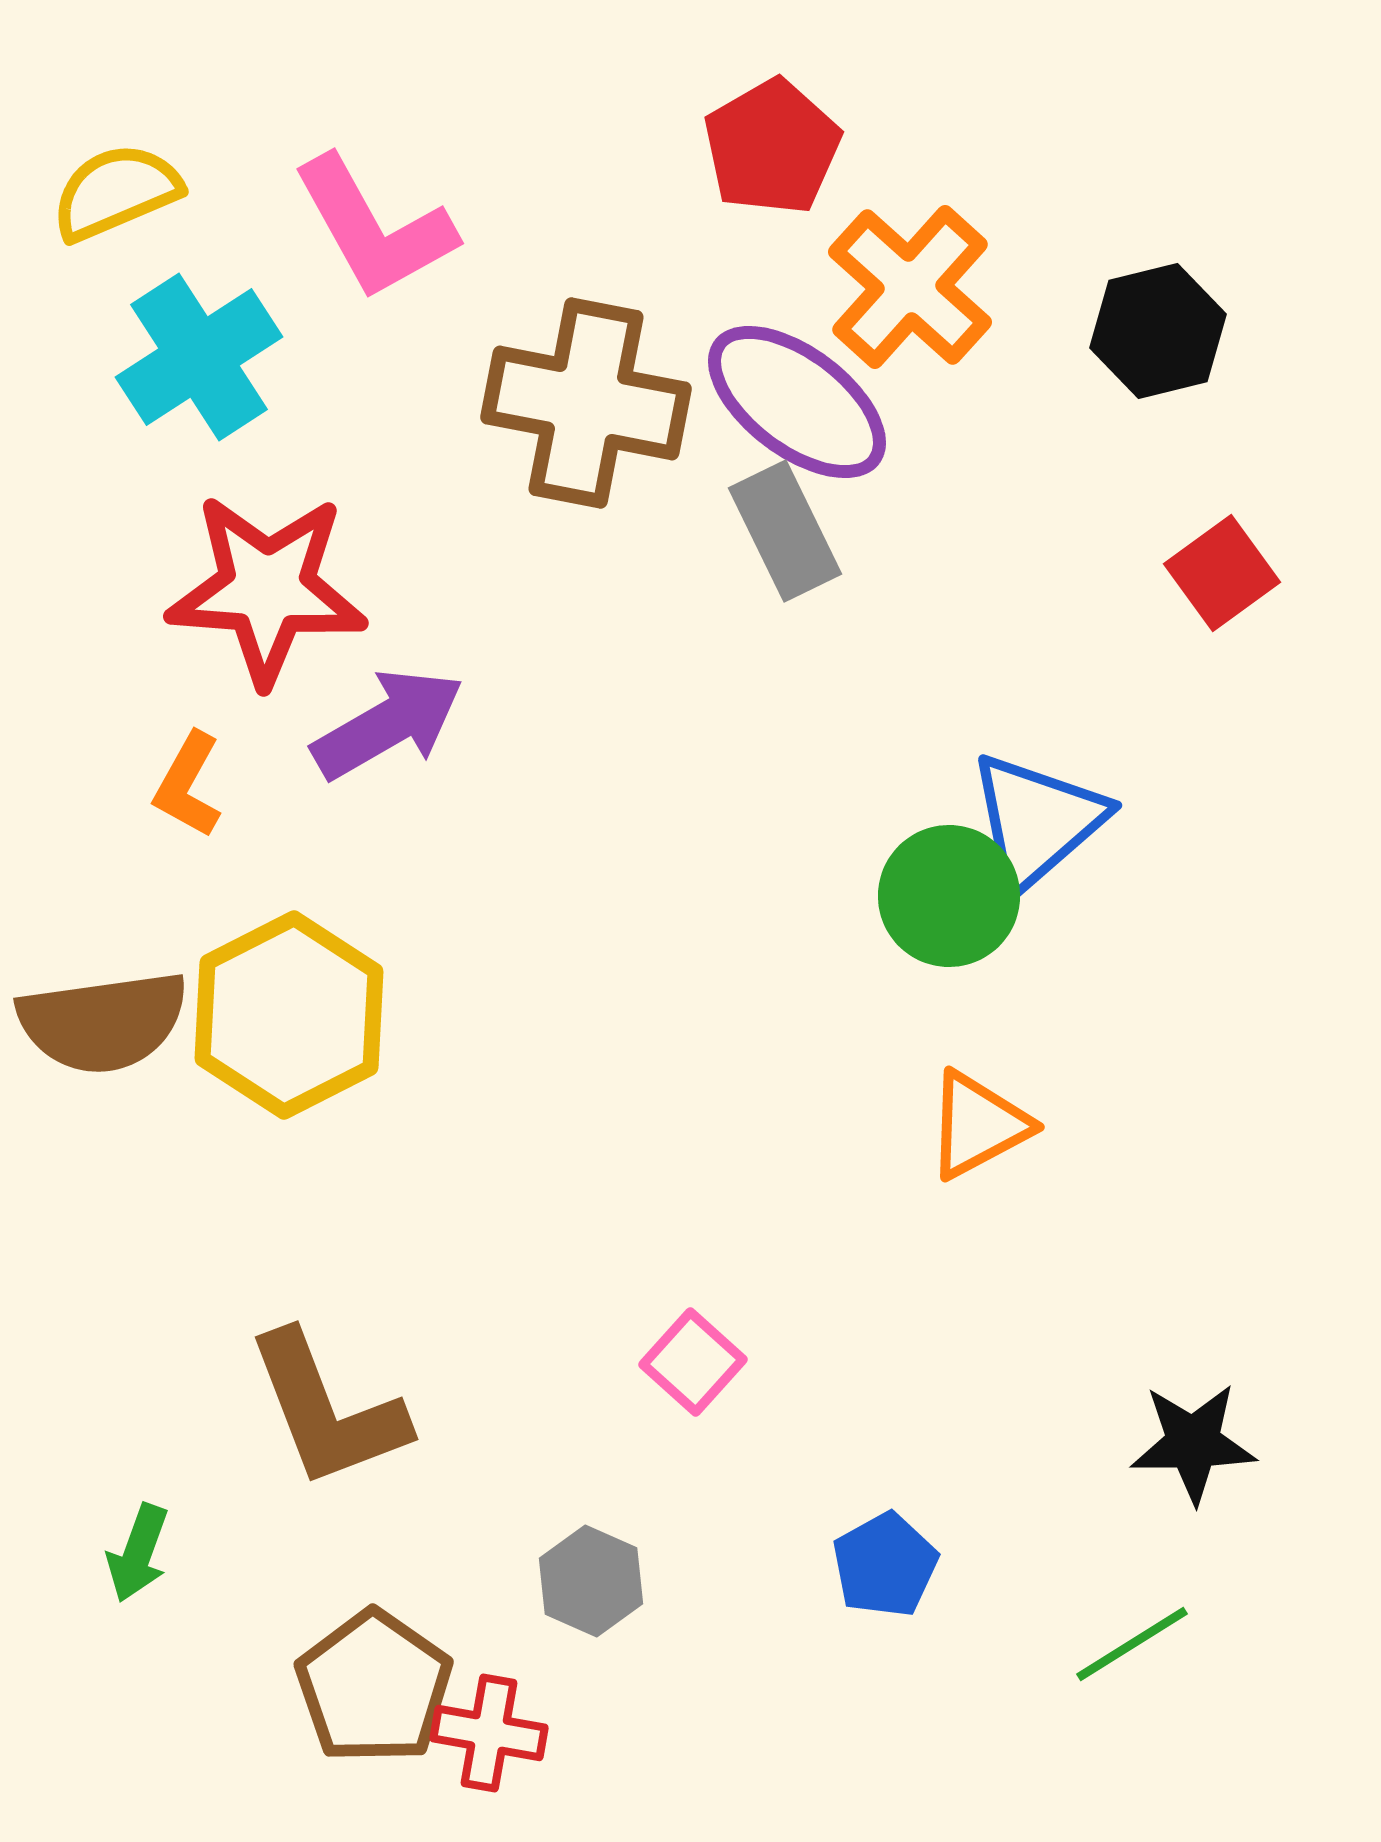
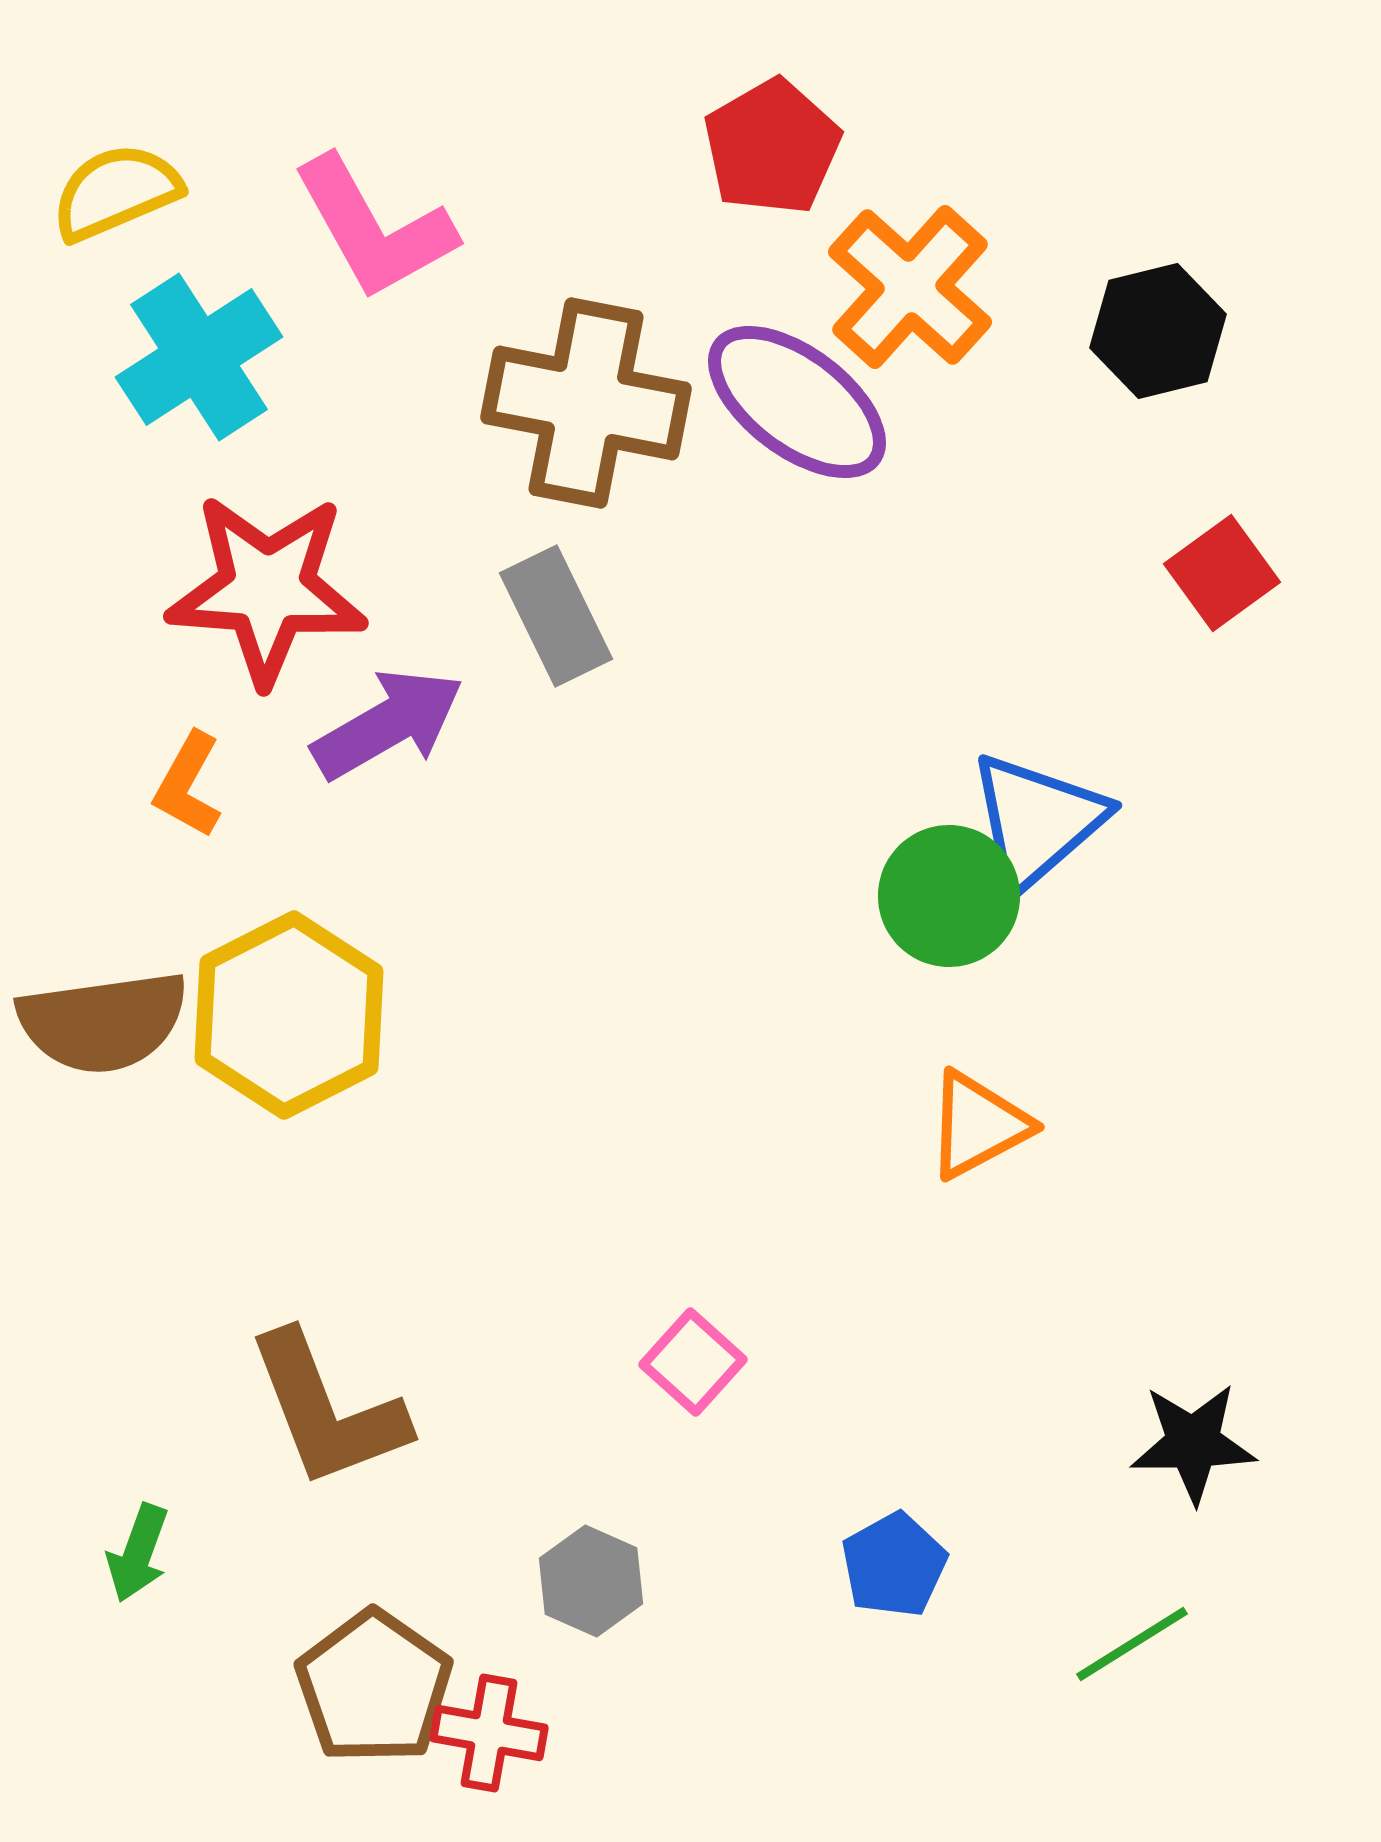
gray rectangle: moved 229 px left, 85 px down
blue pentagon: moved 9 px right
